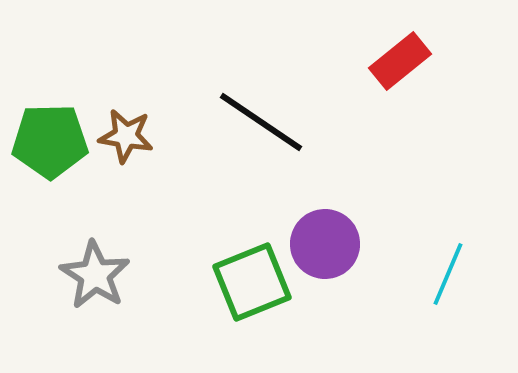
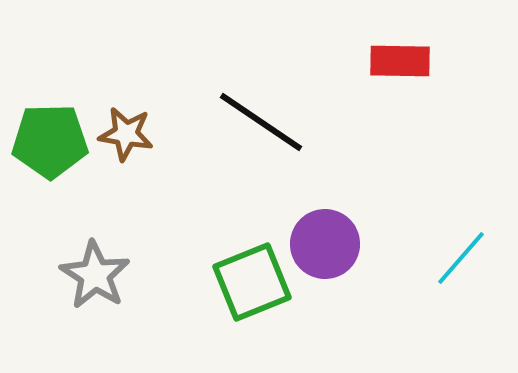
red rectangle: rotated 40 degrees clockwise
brown star: moved 2 px up
cyan line: moved 13 px right, 16 px up; rotated 18 degrees clockwise
